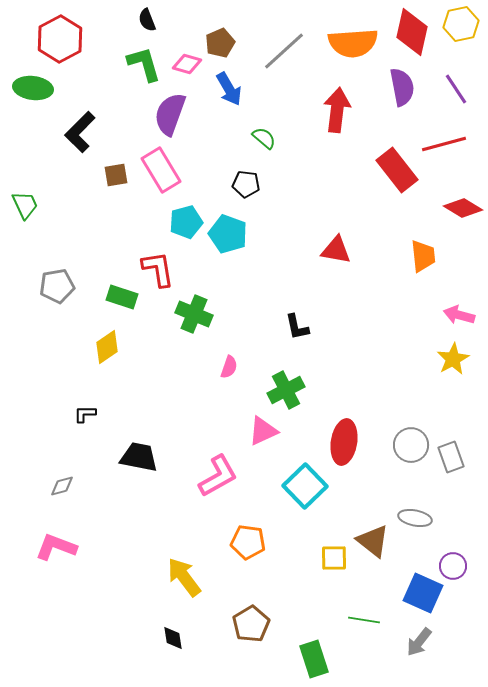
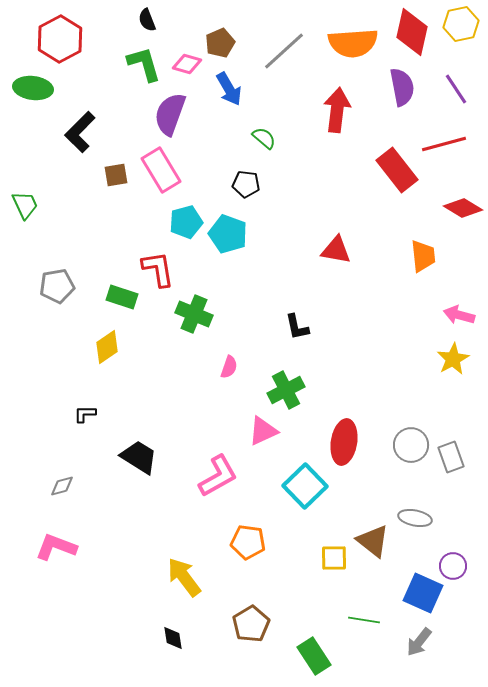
black trapezoid at (139, 457): rotated 21 degrees clockwise
green rectangle at (314, 659): moved 3 px up; rotated 15 degrees counterclockwise
